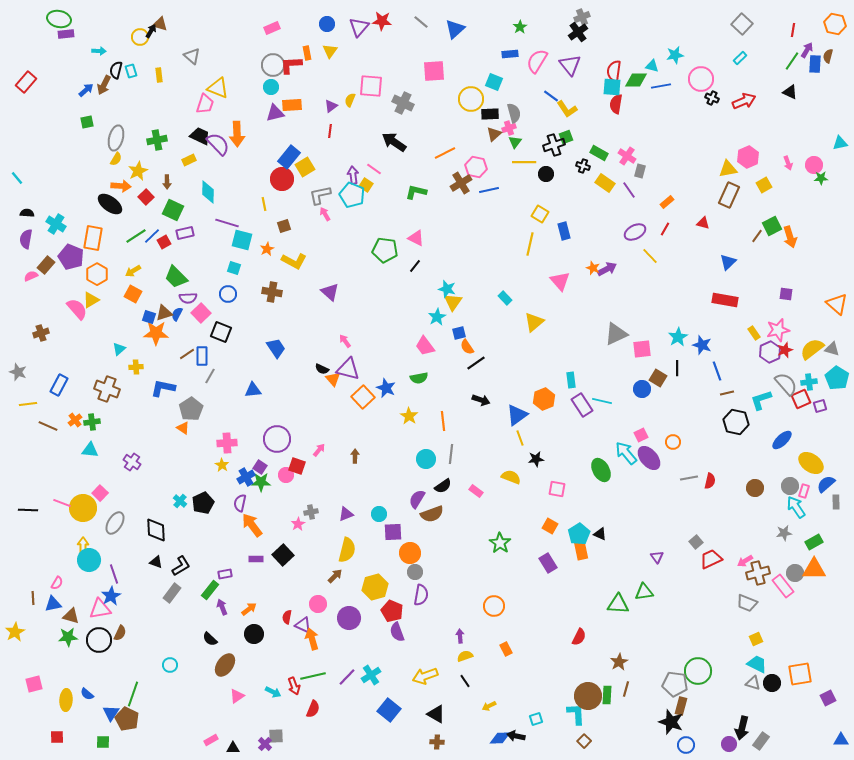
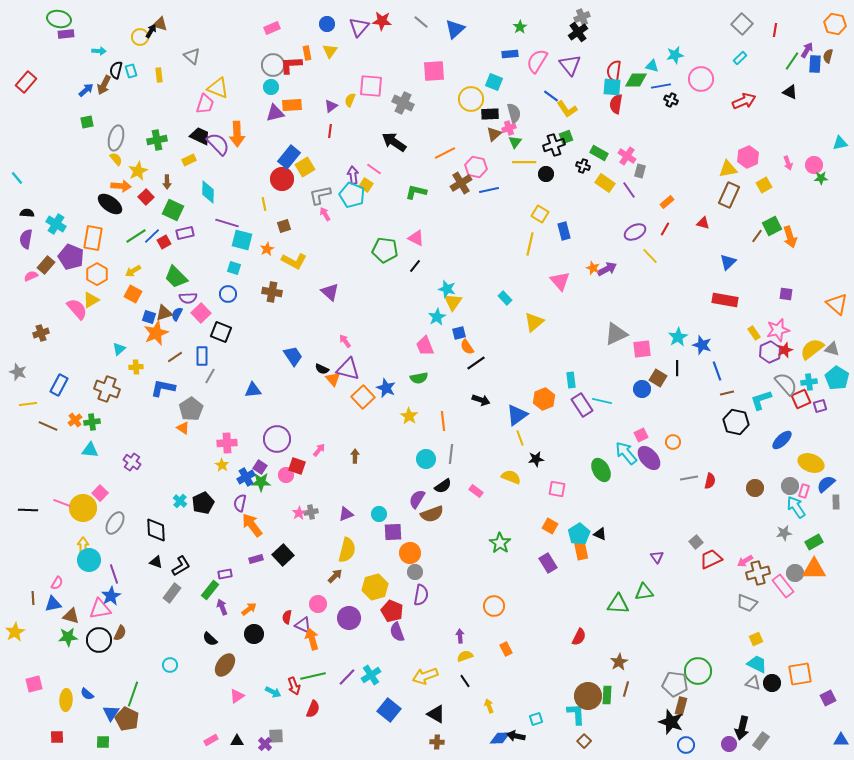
red line at (793, 30): moved 18 px left
black cross at (712, 98): moved 41 px left, 2 px down
yellow semicircle at (116, 159): rotated 72 degrees counterclockwise
orange star at (156, 333): rotated 25 degrees counterclockwise
pink trapezoid at (425, 346): rotated 15 degrees clockwise
blue trapezoid at (276, 348): moved 17 px right, 8 px down
brown line at (187, 354): moved 12 px left, 3 px down
yellow ellipse at (811, 463): rotated 15 degrees counterclockwise
pink star at (298, 524): moved 1 px right, 11 px up
purple rectangle at (256, 559): rotated 16 degrees counterclockwise
yellow arrow at (489, 706): rotated 96 degrees clockwise
black triangle at (233, 748): moved 4 px right, 7 px up
